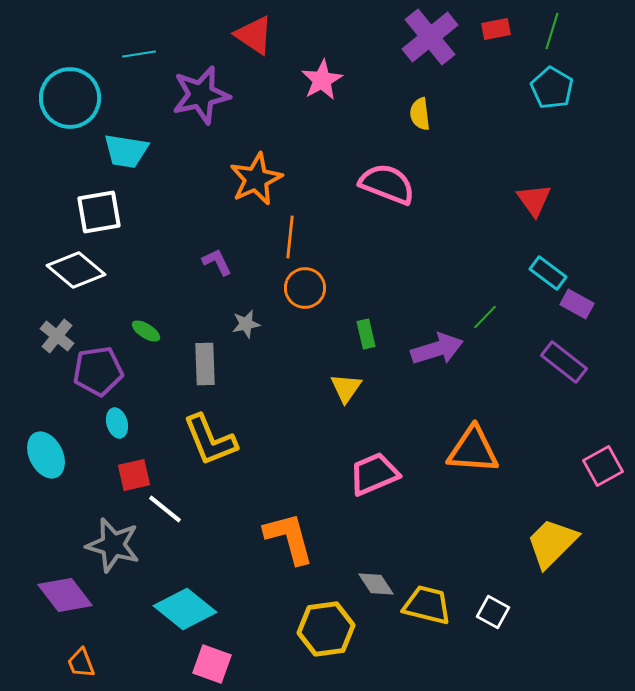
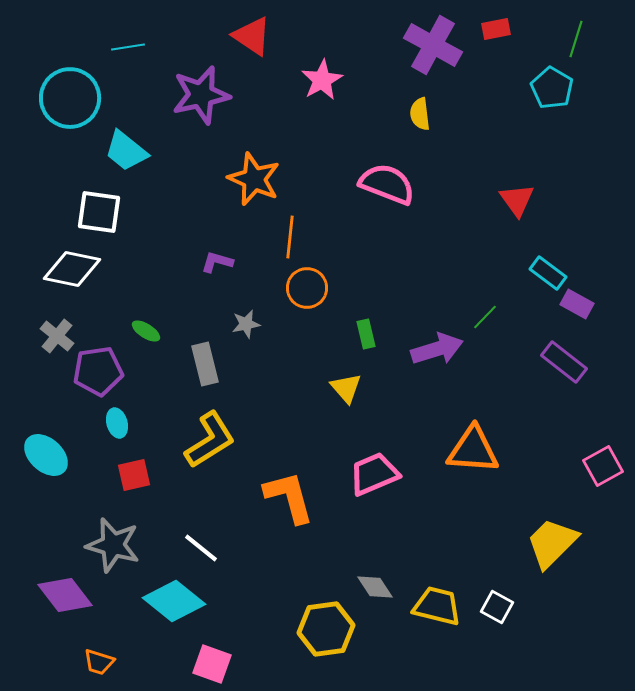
green line at (552, 31): moved 24 px right, 8 px down
red triangle at (254, 35): moved 2 px left, 1 px down
purple cross at (430, 37): moved 3 px right, 8 px down; rotated 22 degrees counterclockwise
cyan line at (139, 54): moved 11 px left, 7 px up
cyan trapezoid at (126, 151): rotated 30 degrees clockwise
orange star at (256, 179): moved 2 px left; rotated 24 degrees counterclockwise
red triangle at (534, 200): moved 17 px left
white square at (99, 212): rotated 18 degrees clockwise
purple L-shape at (217, 262): rotated 48 degrees counterclockwise
white diamond at (76, 270): moved 4 px left, 1 px up; rotated 28 degrees counterclockwise
orange circle at (305, 288): moved 2 px right
gray rectangle at (205, 364): rotated 12 degrees counterclockwise
yellow triangle at (346, 388): rotated 16 degrees counterclockwise
yellow L-shape at (210, 440): rotated 100 degrees counterclockwise
cyan ellipse at (46, 455): rotated 21 degrees counterclockwise
white line at (165, 509): moved 36 px right, 39 px down
orange L-shape at (289, 538): moved 41 px up
gray diamond at (376, 584): moved 1 px left, 3 px down
yellow trapezoid at (427, 605): moved 10 px right, 1 px down
cyan diamond at (185, 609): moved 11 px left, 8 px up
white square at (493, 612): moved 4 px right, 5 px up
orange trapezoid at (81, 663): moved 18 px right, 1 px up; rotated 52 degrees counterclockwise
